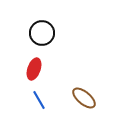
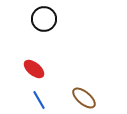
black circle: moved 2 px right, 14 px up
red ellipse: rotated 70 degrees counterclockwise
